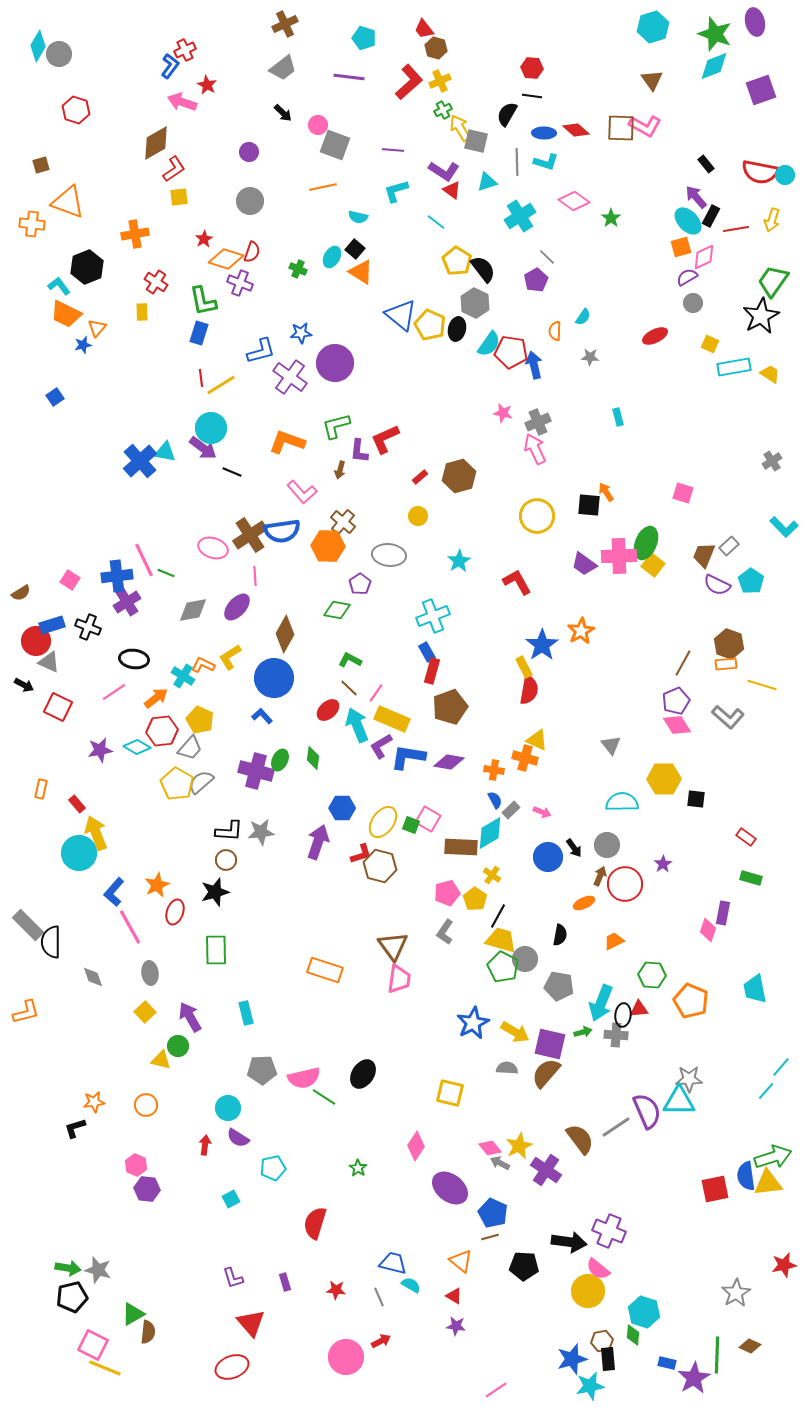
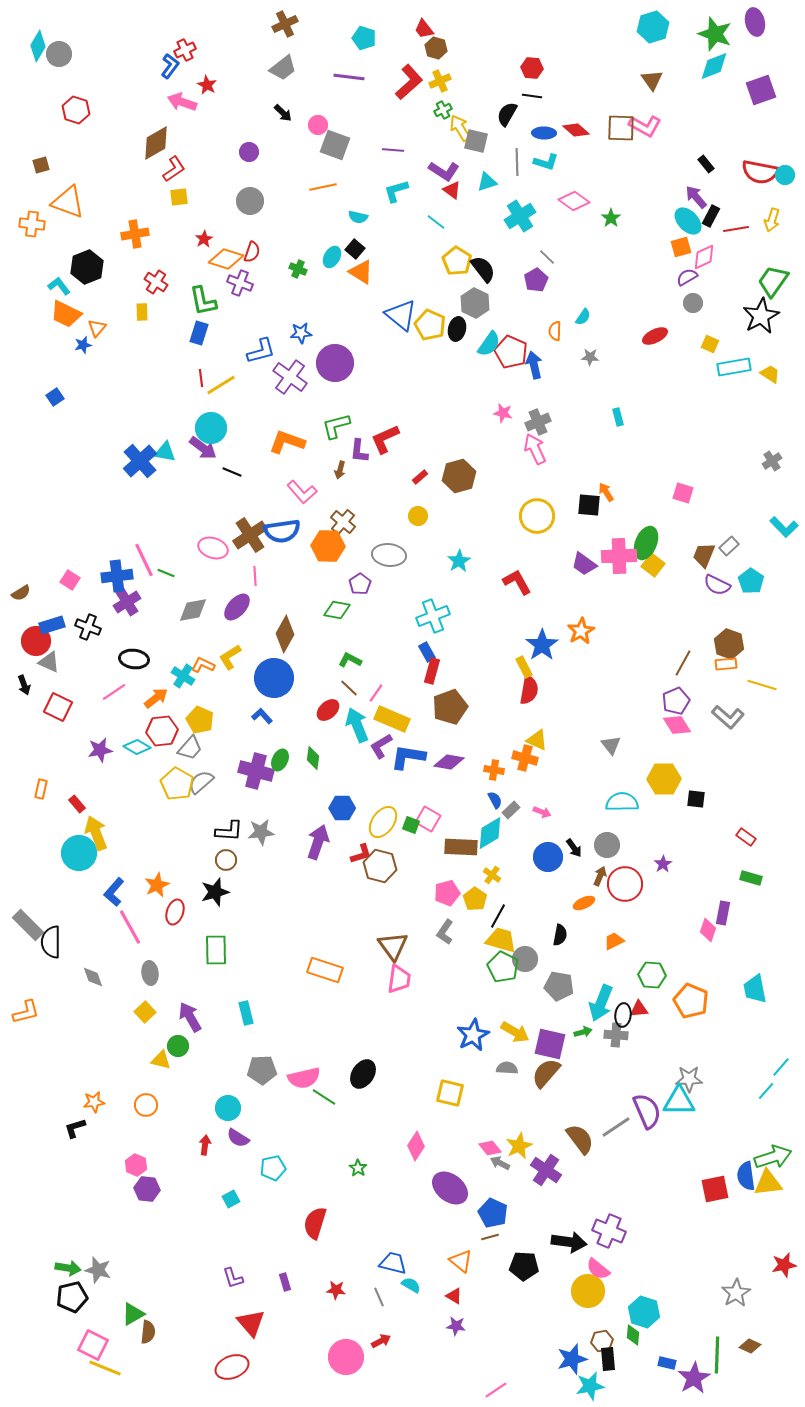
red pentagon at (511, 352): rotated 16 degrees clockwise
black arrow at (24, 685): rotated 42 degrees clockwise
blue star at (473, 1023): moved 12 px down
